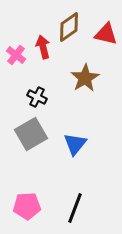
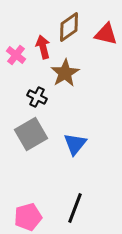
brown star: moved 20 px left, 5 px up
pink pentagon: moved 1 px right, 11 px down; rotated 12 degrees counterclockwise
